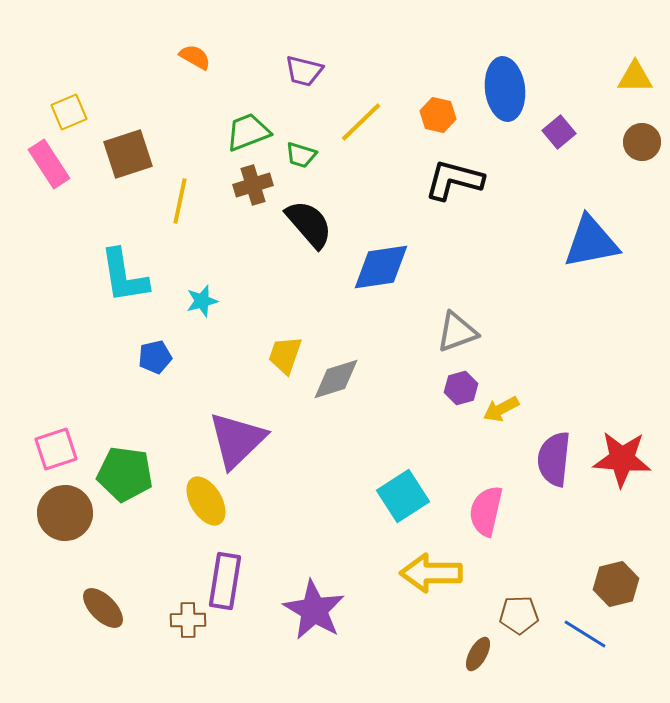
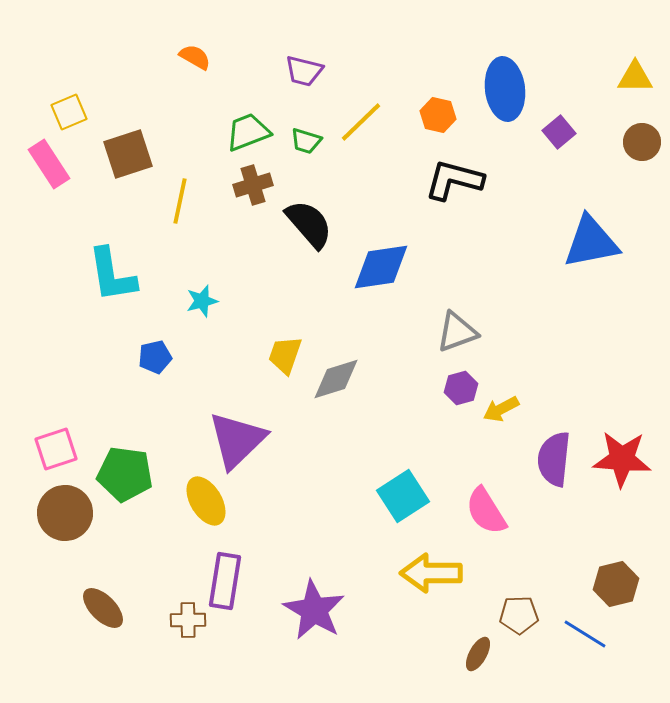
green trapezoid at (301, 155): moved 5 px right, 14 px up
cyan L-shape at (124, 276): moved 12 px left, 1 px up
pink semicircle at (486, 511): rotated 45 degrees counterclockwise
